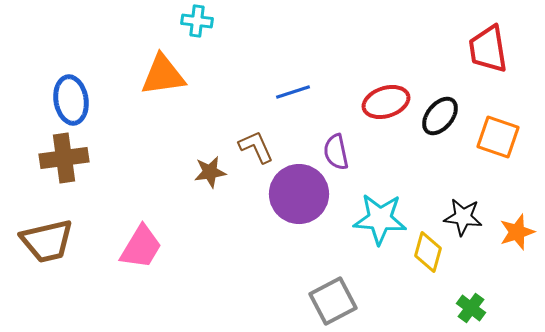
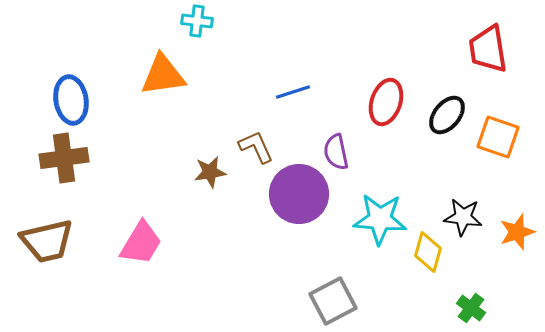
red ellipse: rotated 54 degrees counterclockwise
black ellipse: moved 7 px right, 1 px up
pink trapezoid: moved 4 px up
